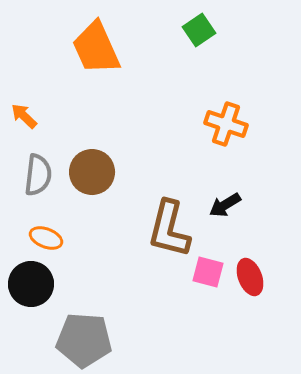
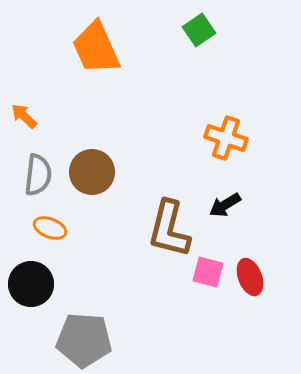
orange cross: moved 14 px down
orange ellipse: moved 4 px right, 10 px up
